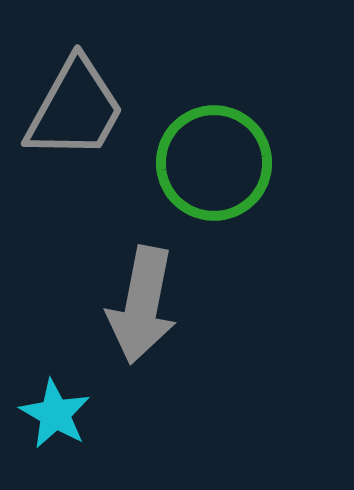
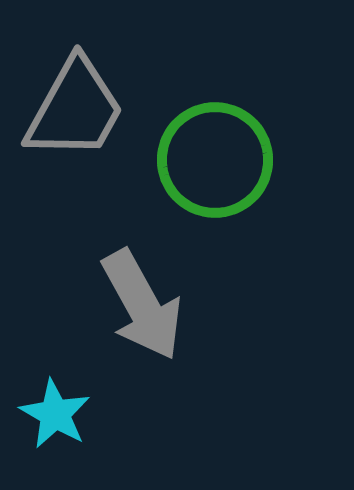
green circle: moved 1 px right, 3 px up
gray arrow: rotated 40 degrees counterclockwise
